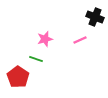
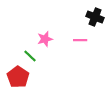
pink line: rotated 24 degrees clockwise
green line: moved 6 px left, 3 px up; rotated 24 degrees clockwise
